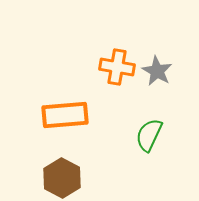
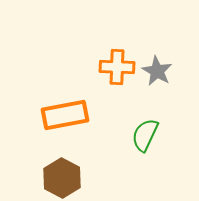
orange cross: rotated 8 degrees counterclockwise
orange rectangle: rotated 6 degrees counterclockwise
green semicircle: moved 4 px left
